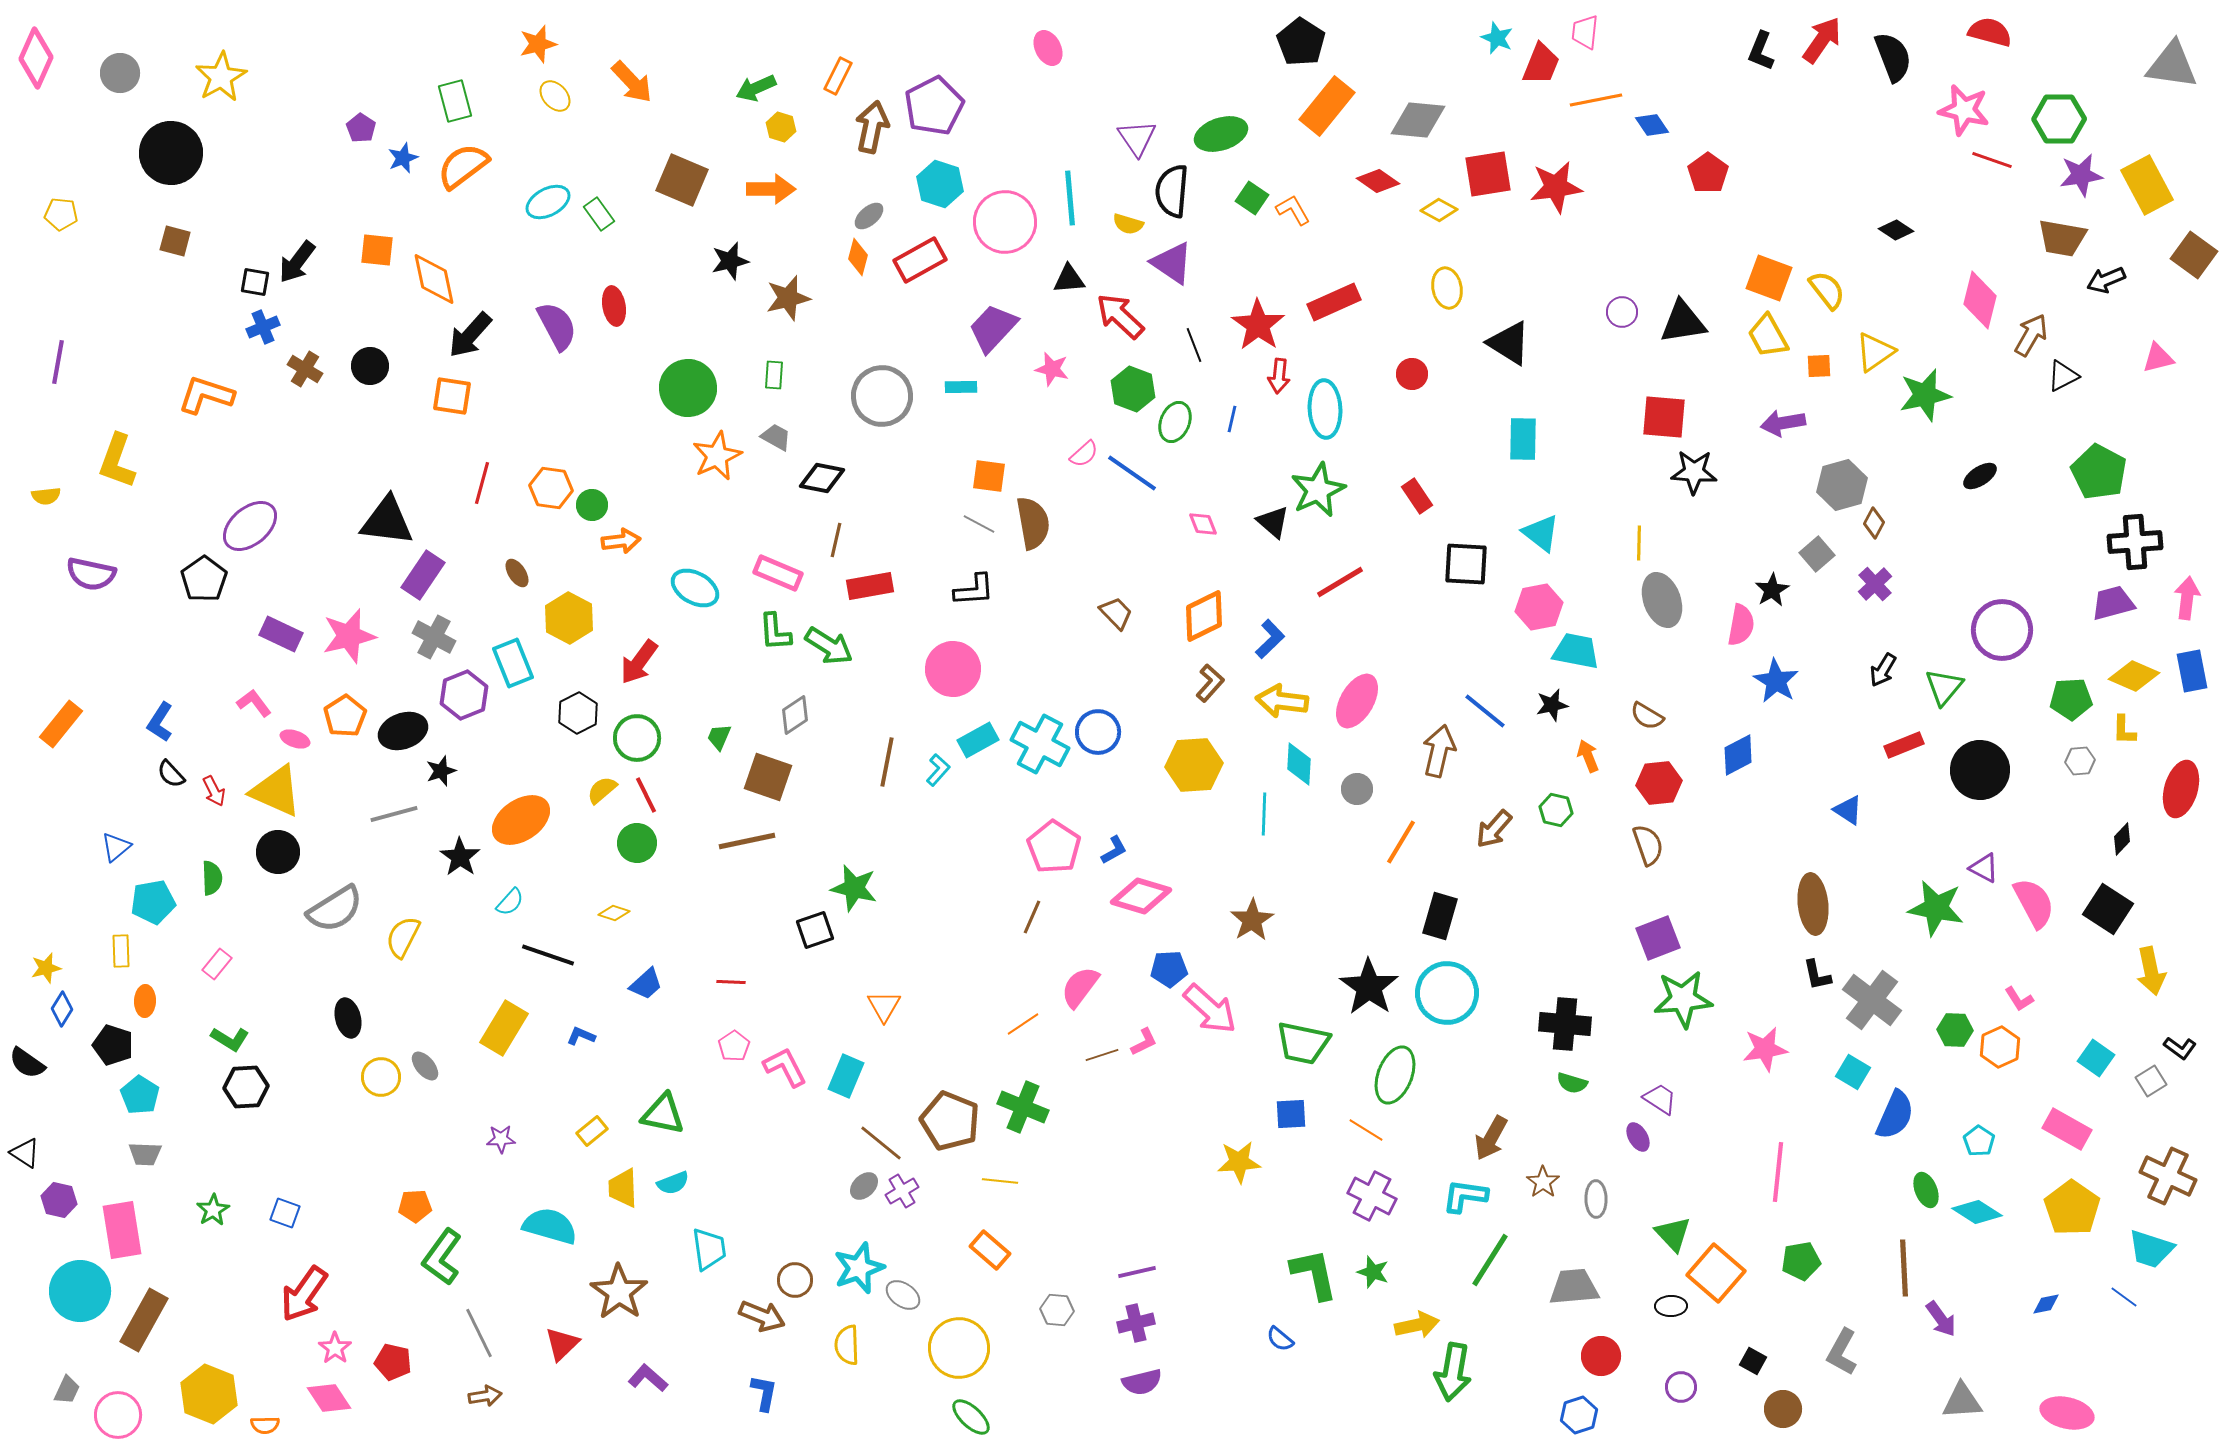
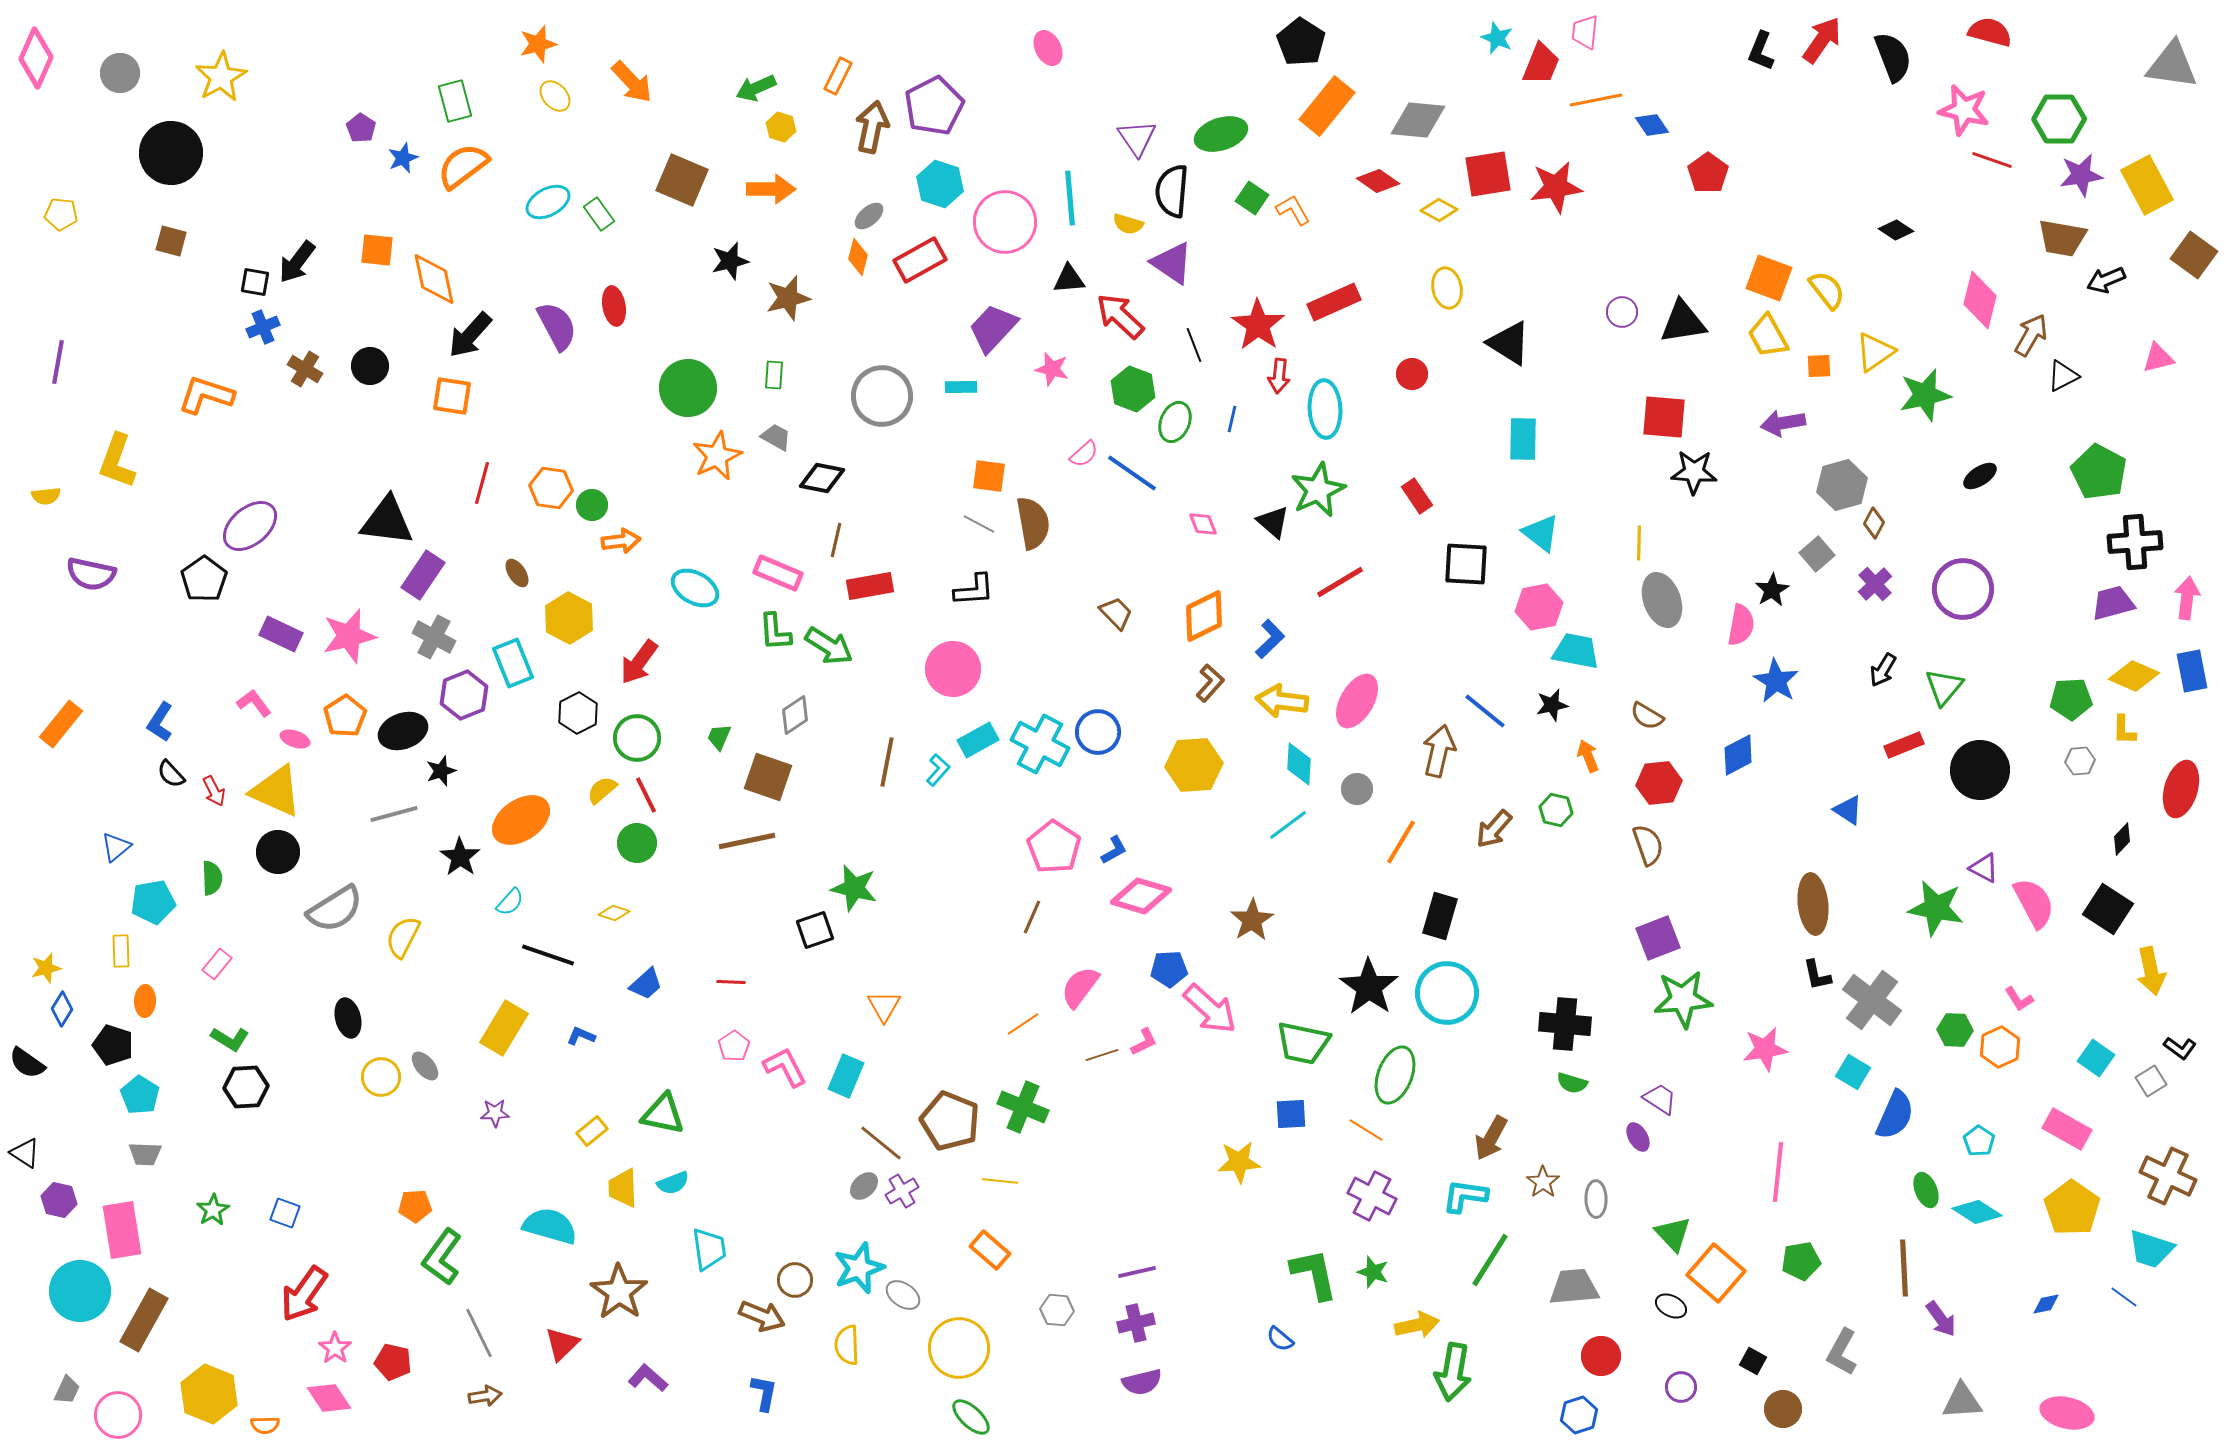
brown square at (175, 241): moved 4 px left
purple circle at (2002, 630): moved 39 px left, 41 px up
cyan line at (1264, 814): moved 24 px right, 11 px down; rotated 51 degrees clockwise
purple star at (501, 1139): moved 6 px left, 26 px up
black ellipse at (1671, 1306): rotated 28 degrees clockwise
